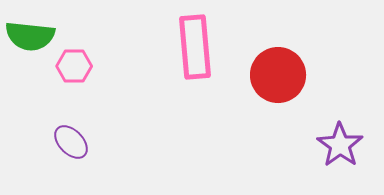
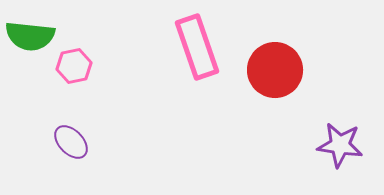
pink rectangle: moved 2 px right; rotated 14 degrees counterclockwise
pink hexagon: rotated 12 degrees counterclockwise
red circle: moved 3 px left, 5 px up
purple star: rotated 27 degrees counterclockwise
